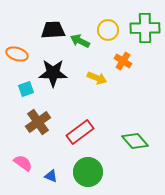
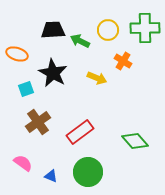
black star: rotated 28 degrees clockwise
